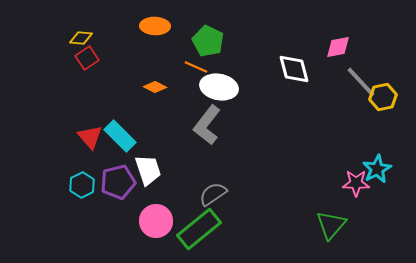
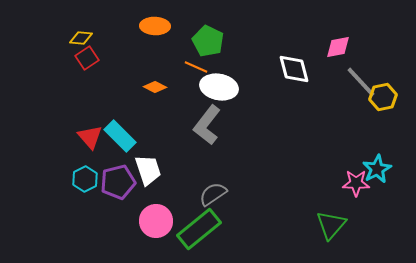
cyan hexagon: moved 3 px right, 6 px up
